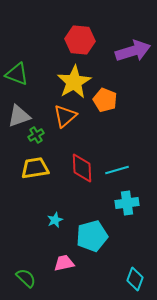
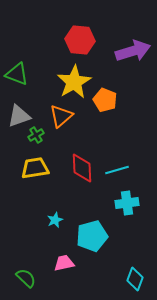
orange triangle: moved 4 px left
